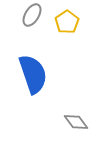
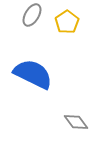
blue semicircle: rotated 45 degrees counterclockwise
